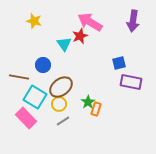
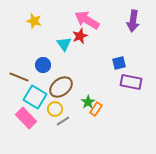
pink arrow: moved 3 px left, 2 px up
brown line: rotated 12 degrees clockwise
yellow circle: moved 4 px left, 5 px down
orange rectangle: rotated 16 degrees clockwise
